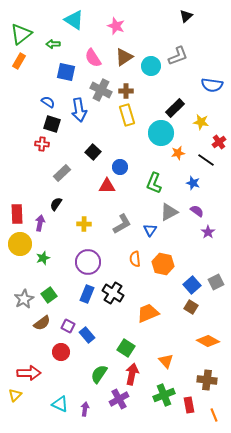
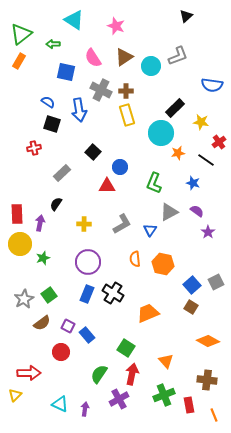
red cross at (42, 144): moved 8 px left, 4 px down; rotated 16 degrees counterclockwise
